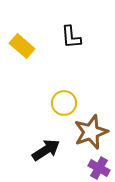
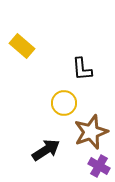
black L-shape: moved 11 px right, 32 px down
purple cross: moved 2 px up
